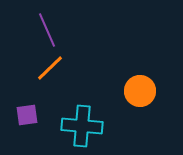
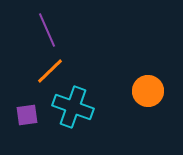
orange line: moved 3 px down
orange circle: moved 8 px right
cyan cross: moved 9 px left, 19 px up; rotated 15 degrees clockwise
